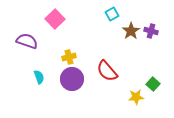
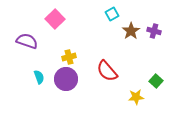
purple cross: moved 3 px right
purple circle: moved 6 px left
green square: moved 3 px right, 3 px up
